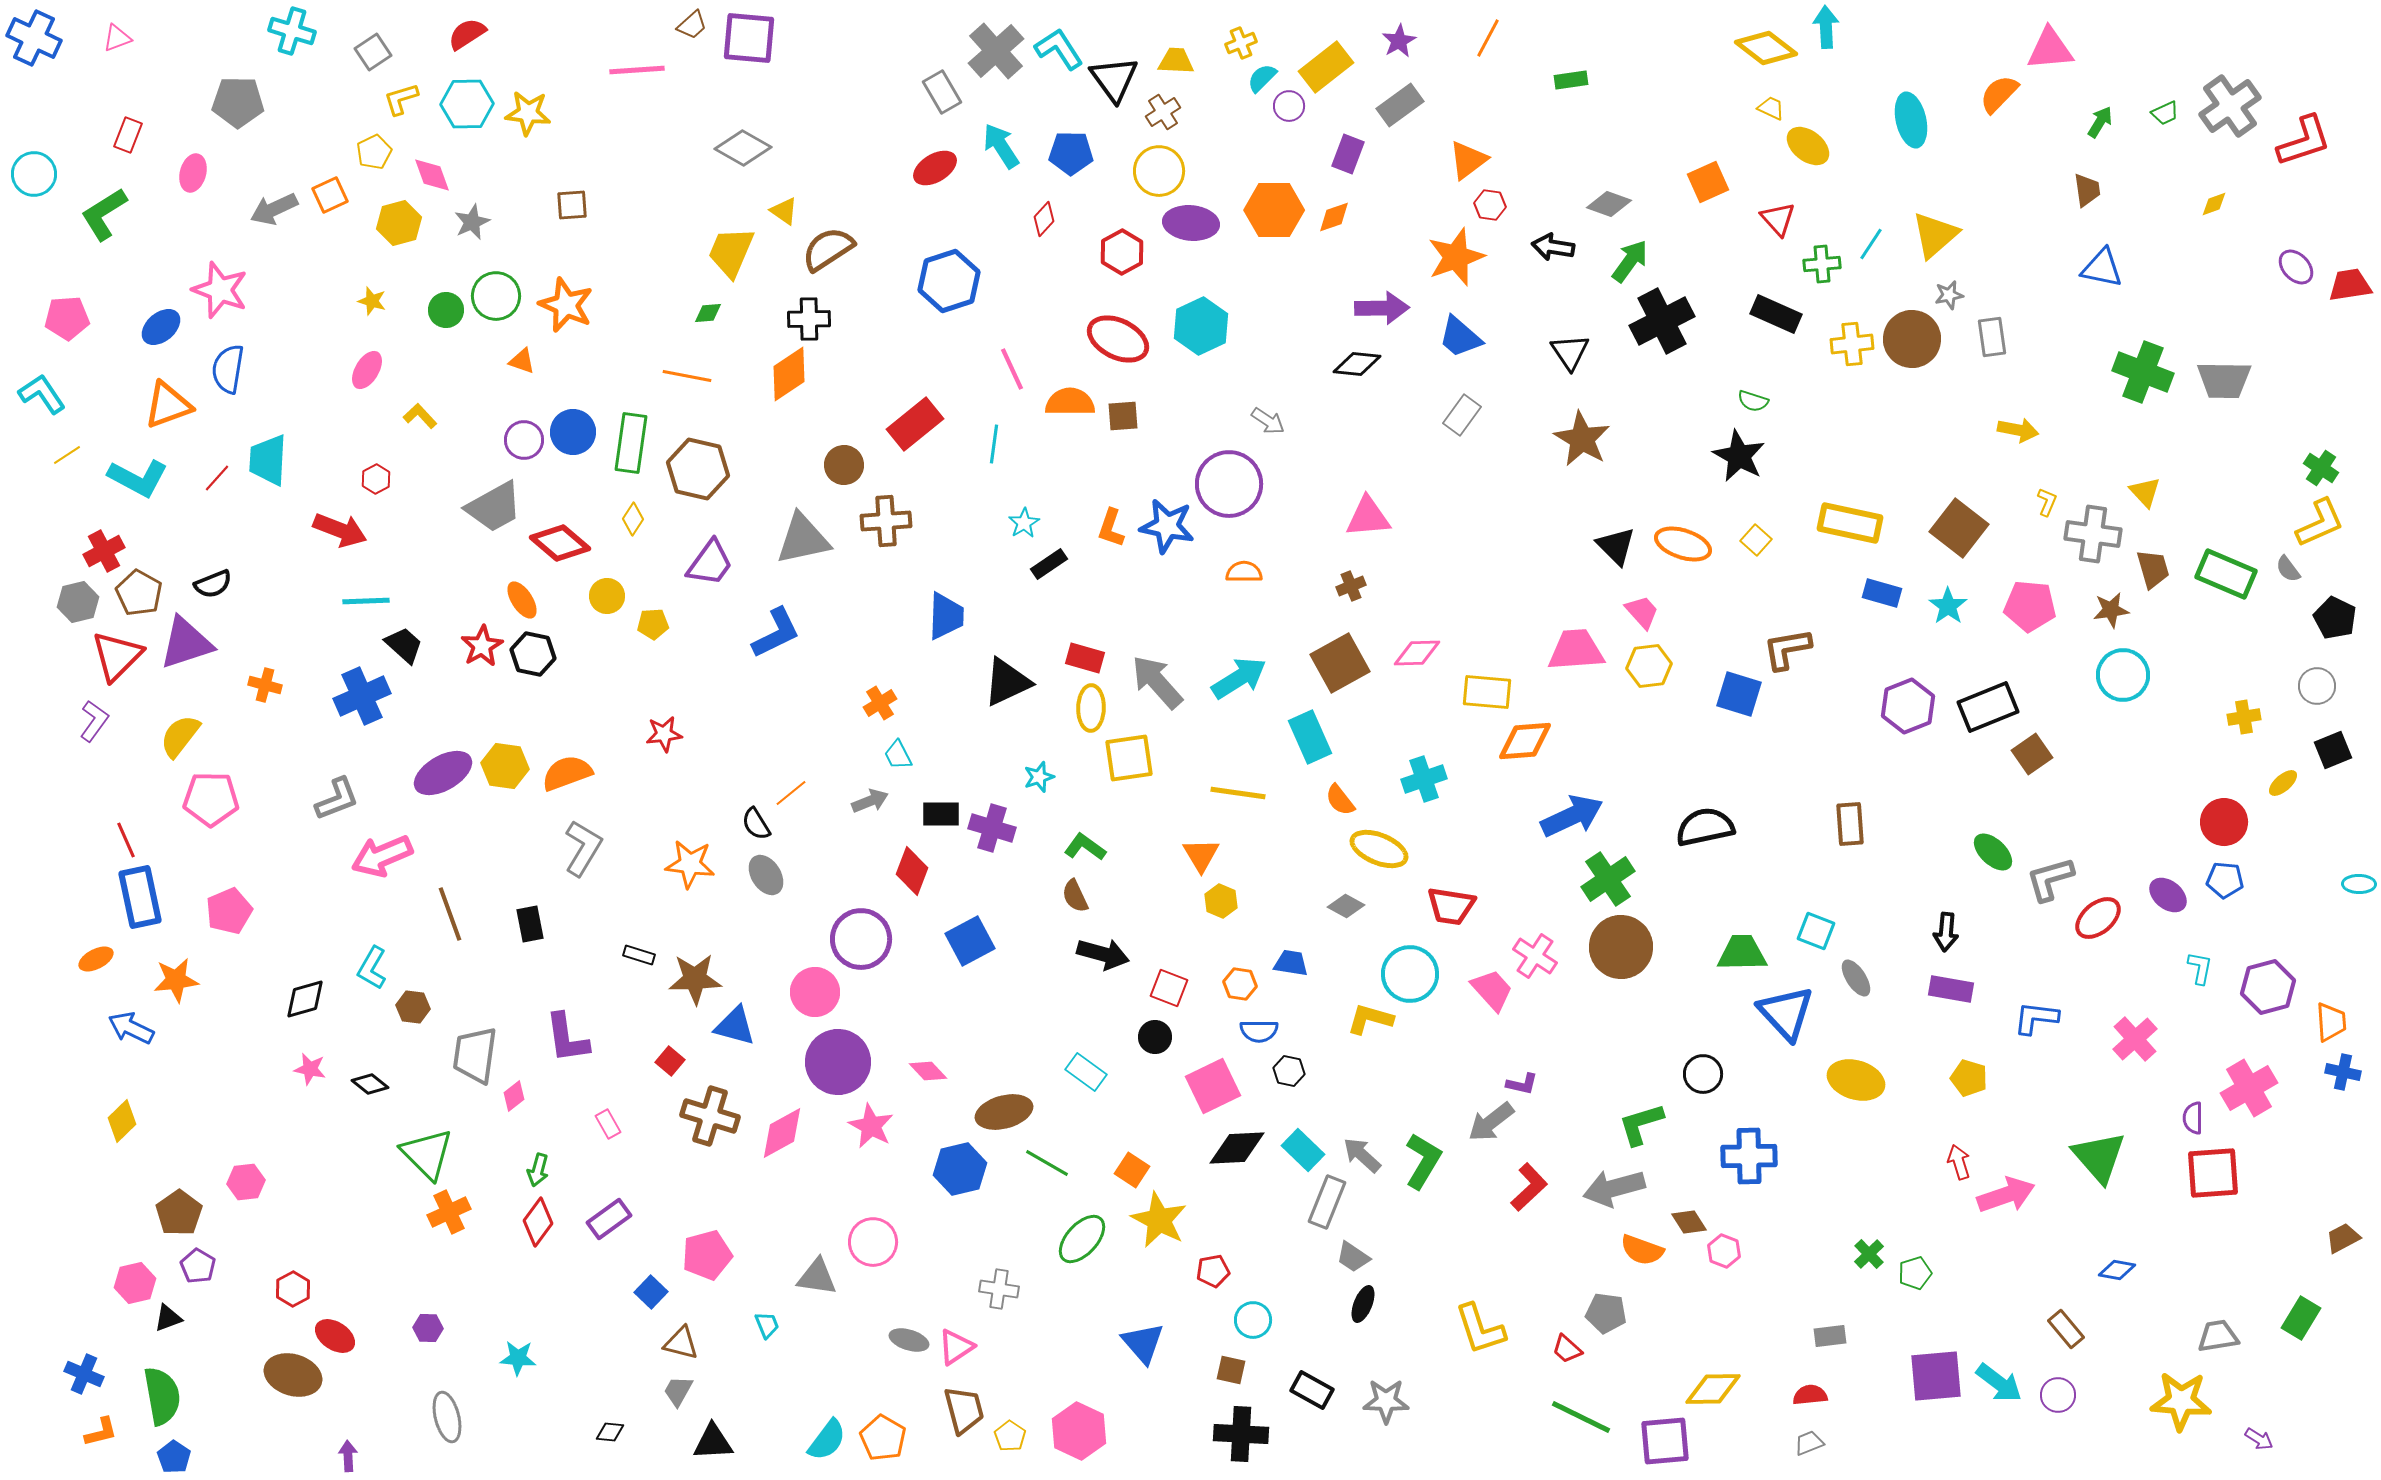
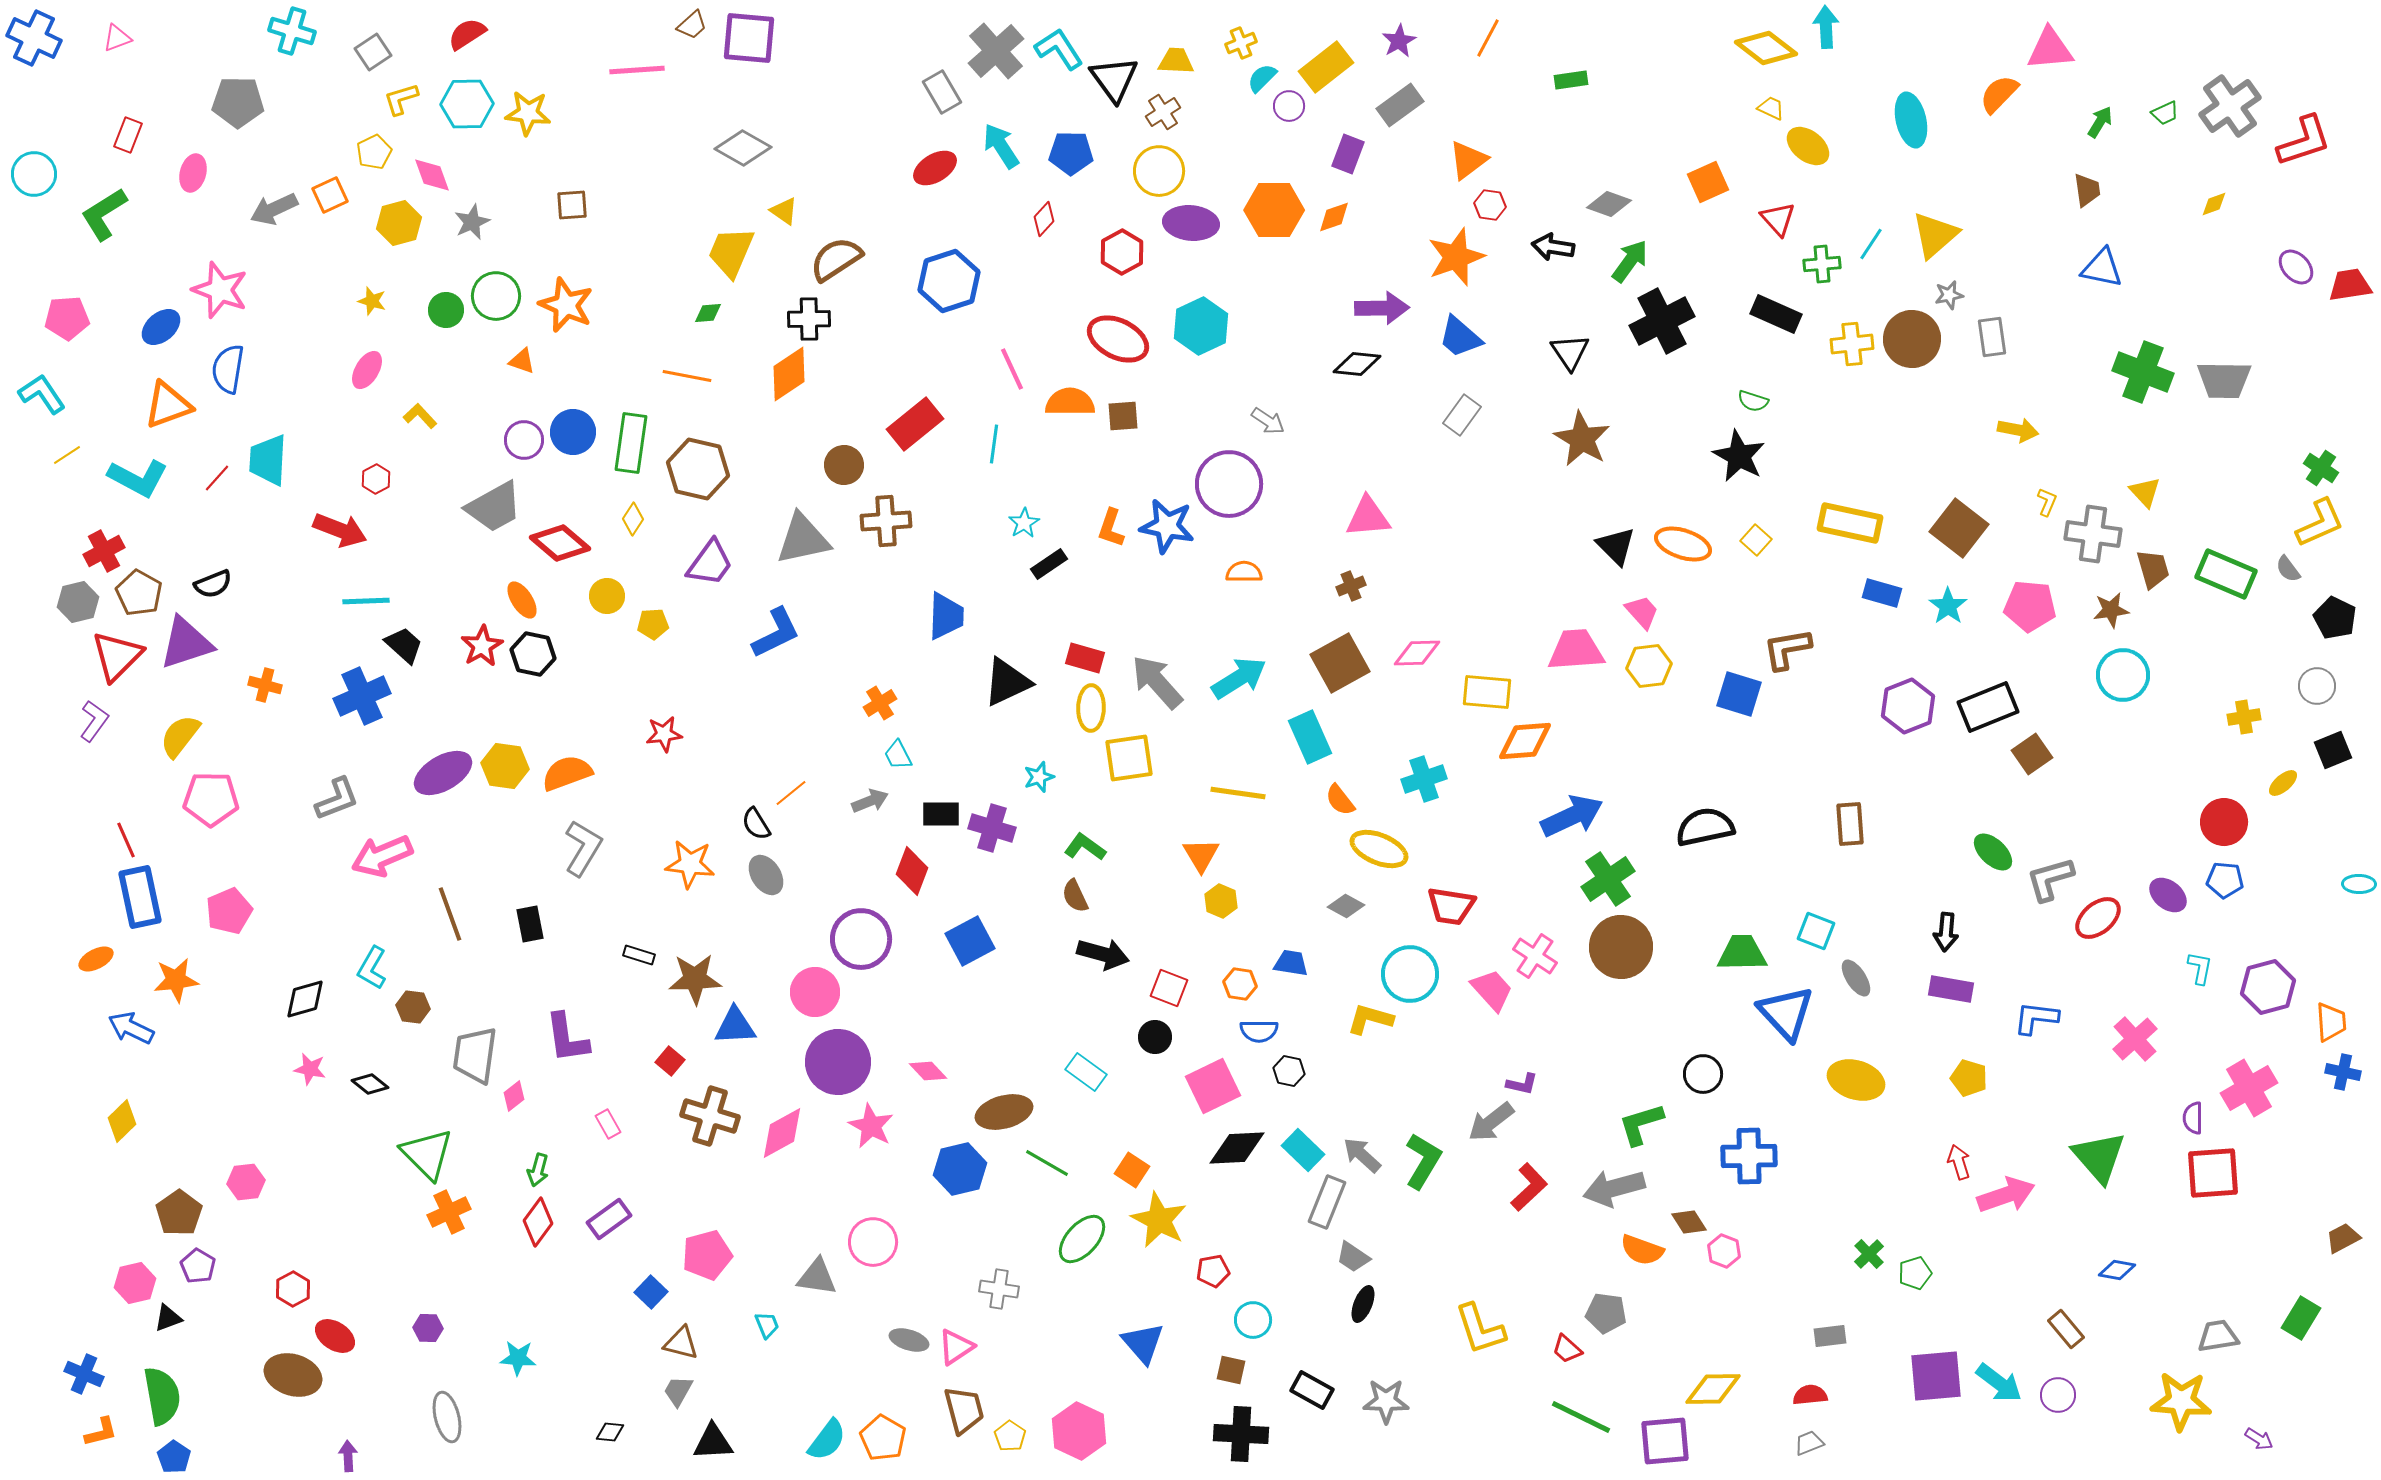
brown semicircle at (828, 249): moved 8 px right, 10 px down
blue triangle at (735, 1026): rotated 18 degrees counterclockwise
